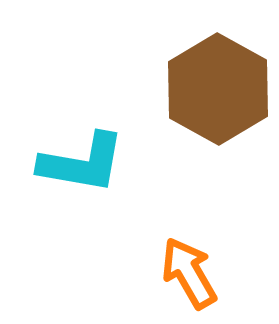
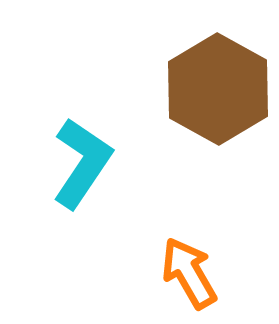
cyan L-shape: rotated 66 degrees counterclockwise
